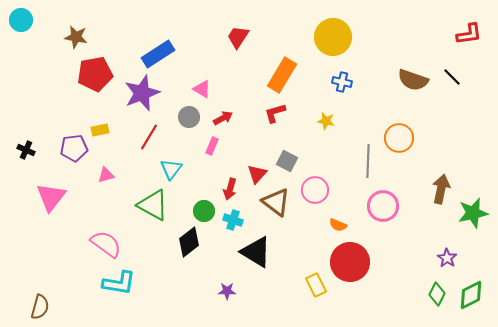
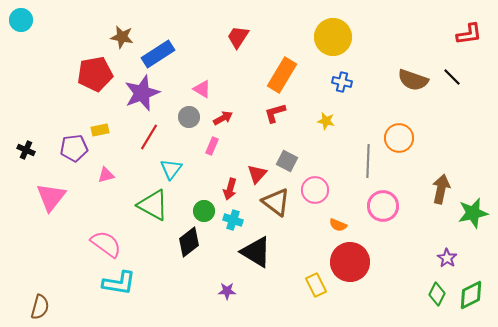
brown star at (76, 37): moved 46 px right
